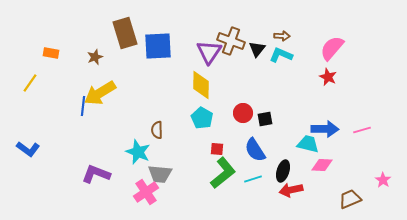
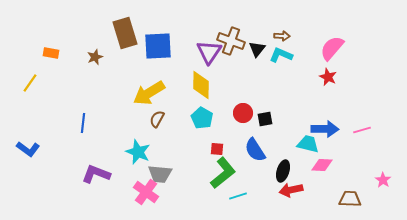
yellow arrow: moved 49 px right
blue line: moved 17 px down
brown semicircle: moved 11 px up; rotated 30 degrees clockwise
cyan line: moved 15 px left, 17 px down
pink cross: rotated 20 degrees counterclockwise
brown trapezoid: rotated 25 degrees clockwise
